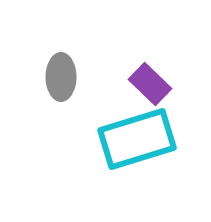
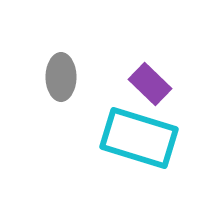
cyan rectangle: moved 2 px right, 1 px up; rotated 34 degrees clockwise
